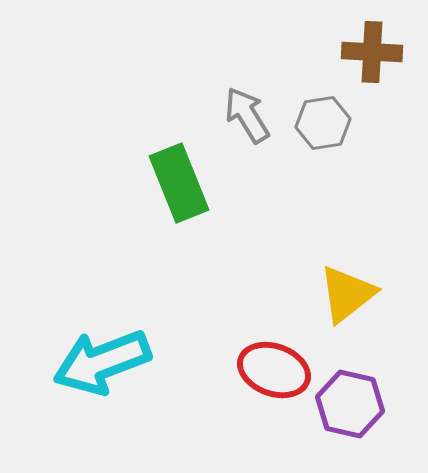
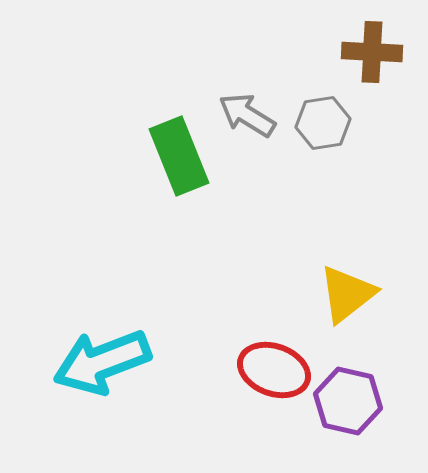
gray arrow: rotated 26 degrees counterclockwise
green rectangle: moved 27 px up
purple hexagon: moved 2 px left, 3 px up
